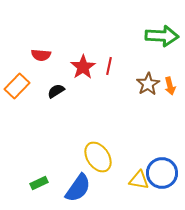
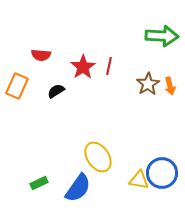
orange rectangle: rotated 20 degrees counterclockwise
